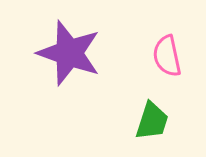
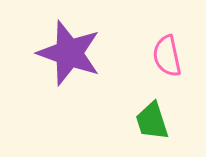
green trapezoid: rotated 144 degrees clockwise
